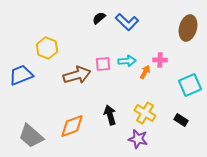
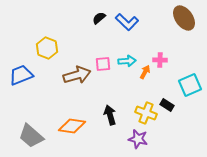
brown ellipse: moved 4 px left, 10 px up; rotated 50 degrees counterclockwise
yellow cross: moved 1 px right; rotated 10 degrees counterclockwise
black rectangle: moved 14 px left, 15 px up
orange diamond: rotated 28 degrees clockwise
